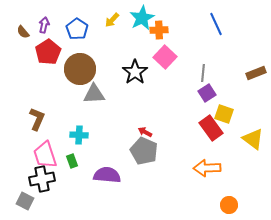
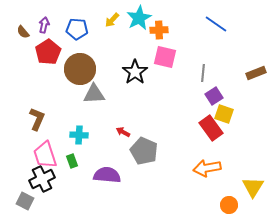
cyan star: moved 3 px left
blue line: rotated 30 degrees counterclockwise
blue pentagon: rotated 30 degrees counterclockwise
pink square: rotated 30 degrees counterclockwise
purple square: moved 7 px right, 3 px down
red arrow: moved 22 px left
yellow triangle: moved 48 px down; rotated 25 degrees clockwise
orange arrow: rotated 8 degrees counterclockwise
black cross: rotated 15 degrees counterclockwise
